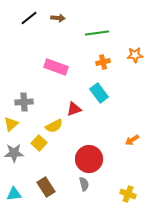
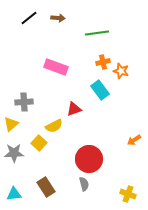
orange star: moved 14 px left, 16 px down; rotated 21 degrees clockwise
cyan rectangle: moved 1 px right, 3 px up
orange arrow: moved 2 px right
